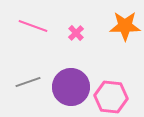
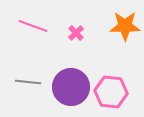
gray line: rotated 25 degrees clockwise
pink hexagon: moved 5 px up
